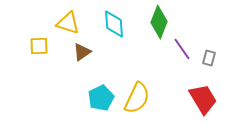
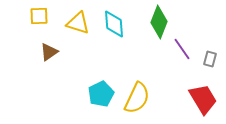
yellow triangle: moved 10 px right
yellow square: moved 30 px up
brown triangle: moved 33 px left
gray rectangle: moved 1 px right, 1 px down
cyan pentagon: moved 4 px up
